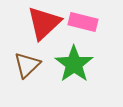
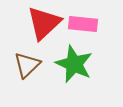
pink rectangle: moved 2 px down; rotated 8 degrees counterclockwise
green star: rotated 12 degrees counterclockwise
